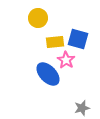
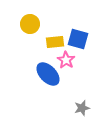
yellow circle: moved 8 px left, 6 px down
